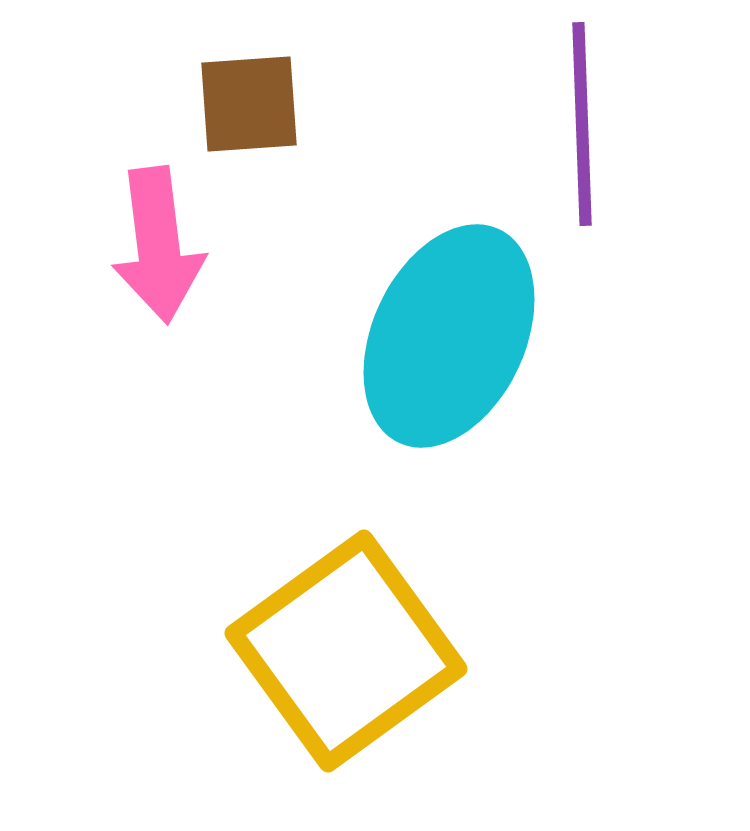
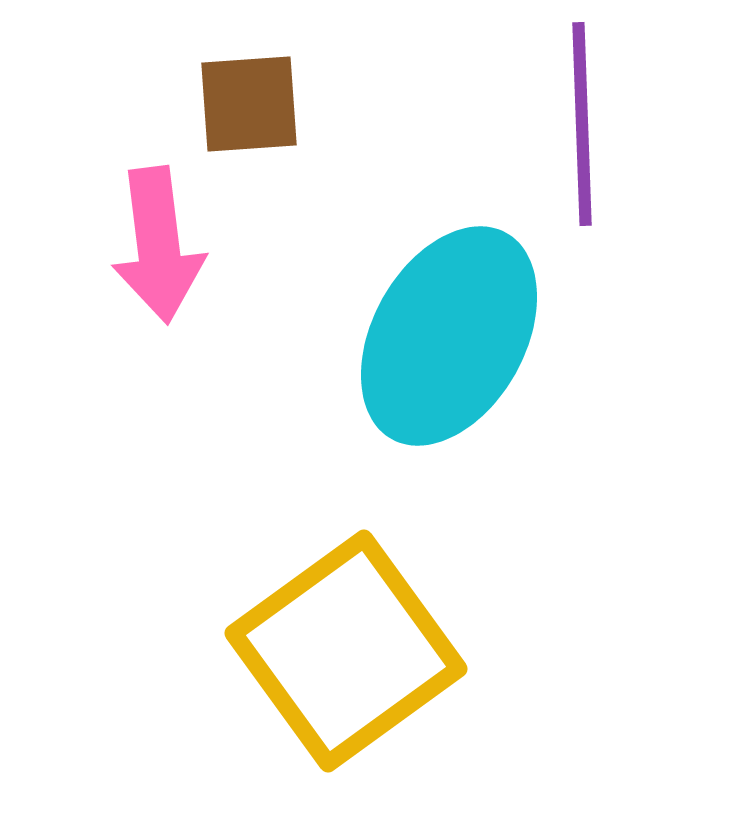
cyan ellipse: rotated 4 degrees clockwise
